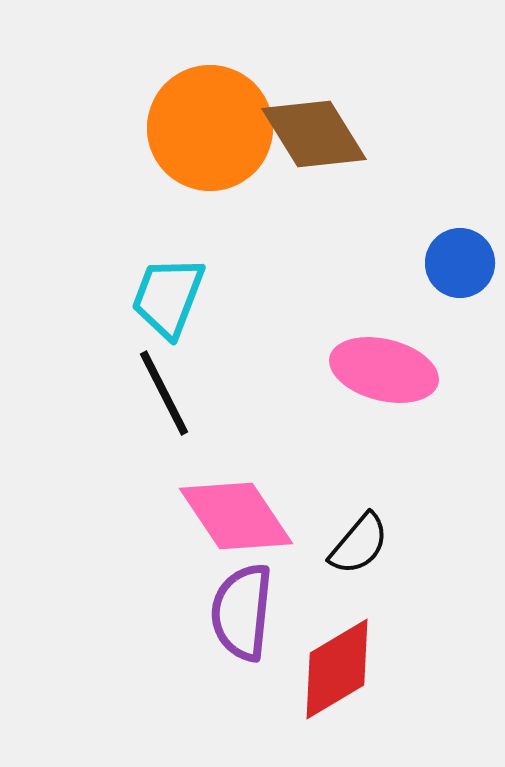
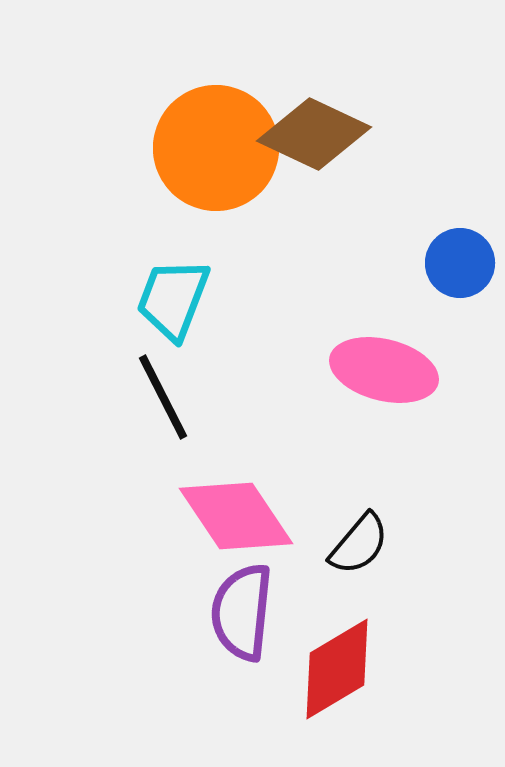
orange circle: moved 6 px right, 20 px down
brown diamond: rotated 33 degrees counterclockwise
cyan trapezoid: moved 5 px right, 2 px down
black line: moved 1 px left, 4 px down
